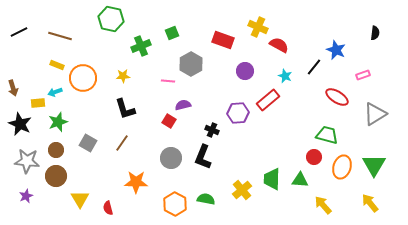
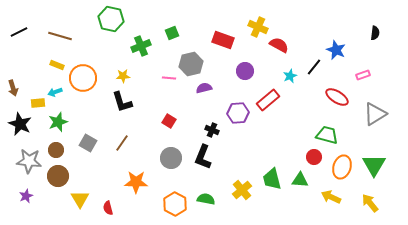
gray hexagon at (191, 64): rotated 15 degrees clockwise
cyan star at (285, 76): moved 5 px right; rotated 24 degrees clockwise
pink line at (168, 81): moved 1 px right, 3 px up
purple semicircle at (183, 105): moved 21 px right, 17 px up
black L-shape at (125, 109): moved 3 px left, 7 px up
gray star at (27, 161): moved 2 px right
brown circle at (56, 176): moved 2 px right
green trapezoid at (272, 179): rotated 15 degrees counterclockwise
yellow arrow at (323, 205): moved 8 px right, 8 px up; rotated 24 degrees counterclockwise
